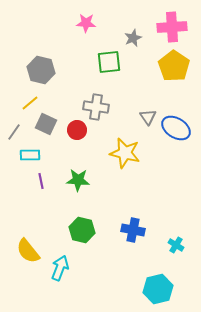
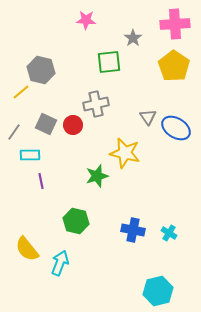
pink star: moved 3 px up
pink cross: moved 3 px right, 3 px up
gray star: rotated 12 degrees counterclockwise
yellow line: moved 9 px left, 11 px up
gray cross: moved 3 px up; rotated 20 degrees counterclockwise
red circle: moved 4 px left, 5 px up
green star: moved 19 px right, 4 px up; rotated 20 degrees counterclockwise
green hexagon: moved 6 px left, 9 px up
cyan cross: moved 7 px left, 12 px up
yellow semicircle: moved 1 px left, 2 px up
cyan arrow: moved 5 px up
cyan hexagon: moved 2 px down
